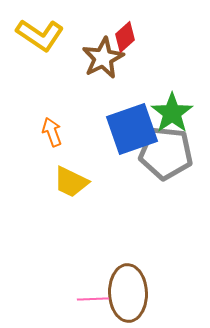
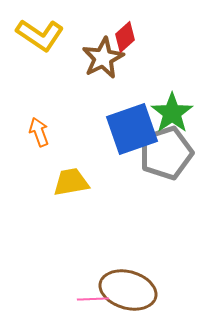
orange arrow: moved 13 px left
gray pentagon: rotated 24 degrees counterclockwise
yellow trapezoid: rotated 144 degrees clockwise
brown ellipse: moved 3 px up; rotated 72 degrees counterclockwise
